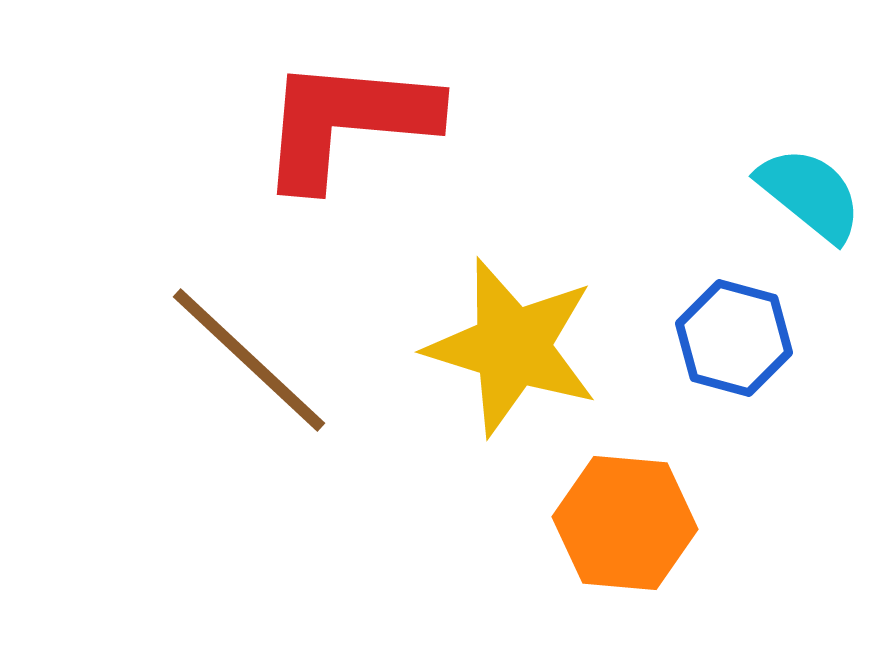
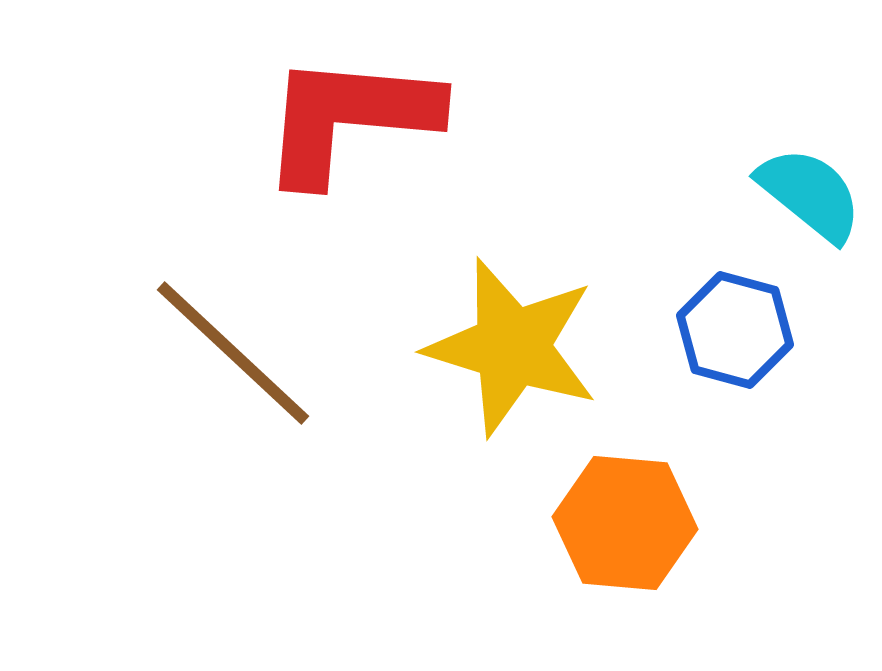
red L-shape: moved 2 px right, 4 px up
blue hexagon: moved 1 px right, 8 px up
brown line: moved 16 px left, 7 px up
